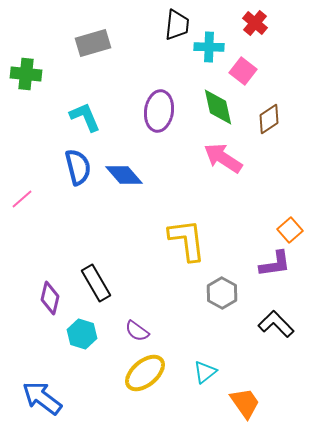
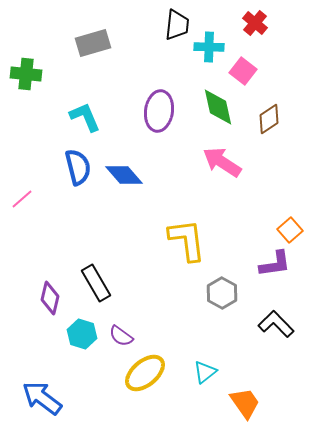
pink arrow: moved 1 px left, 4 px down
purple semicircle: moved 16 px left, 5 px down
